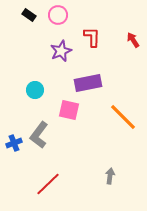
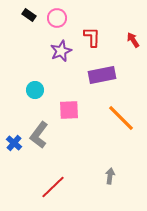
pink circle: moved 1 px left, 3 px down
purple rectangle: moved 14 px right, 8 px up
pink square: rotated 15 degrees counterclockwise
orange line: moved 2 px left, 1 px down
blue cross: rotated 28 degrees counterclockwise
red line: moved 5 px right, 3 px down
